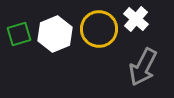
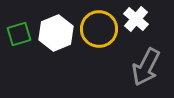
white hexagon: moved 1 px right, 1 px up
gray arrow: moved 3 px right
